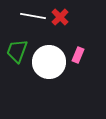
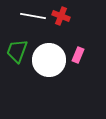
red cross: moved 1 px right, 1 px up; rotated 24 degrees counterclockwise
white circle: moved 2 px up
